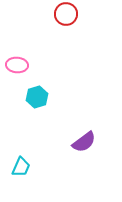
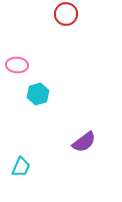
cyan hexagon: moved 1 px right, 3 px up
